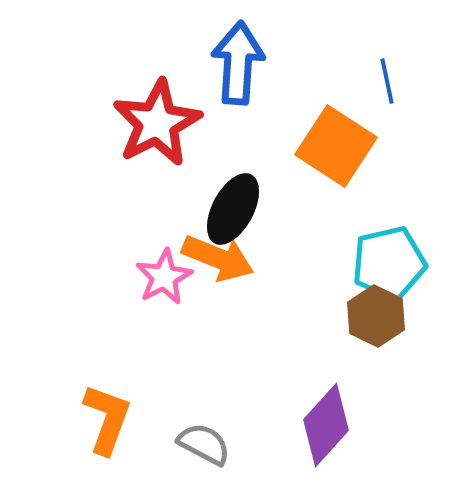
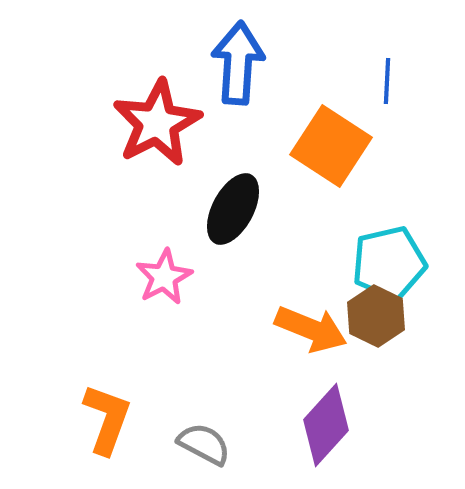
blue line: rotated 15 degrees clockwise
orange square: moved 5 px left
orange arrow: moved 93 px right, 71 px down
